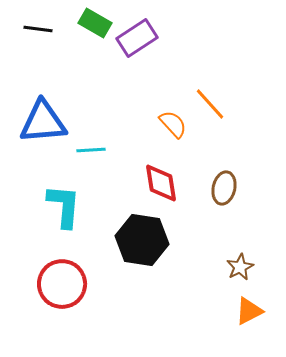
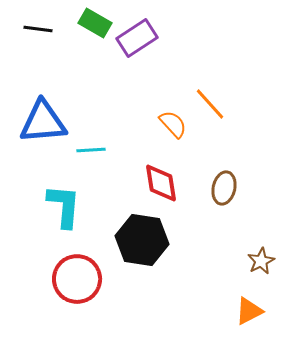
brown star: moved 21 px right, 6 px up
red circle: moved 15 px right, 5 px up
